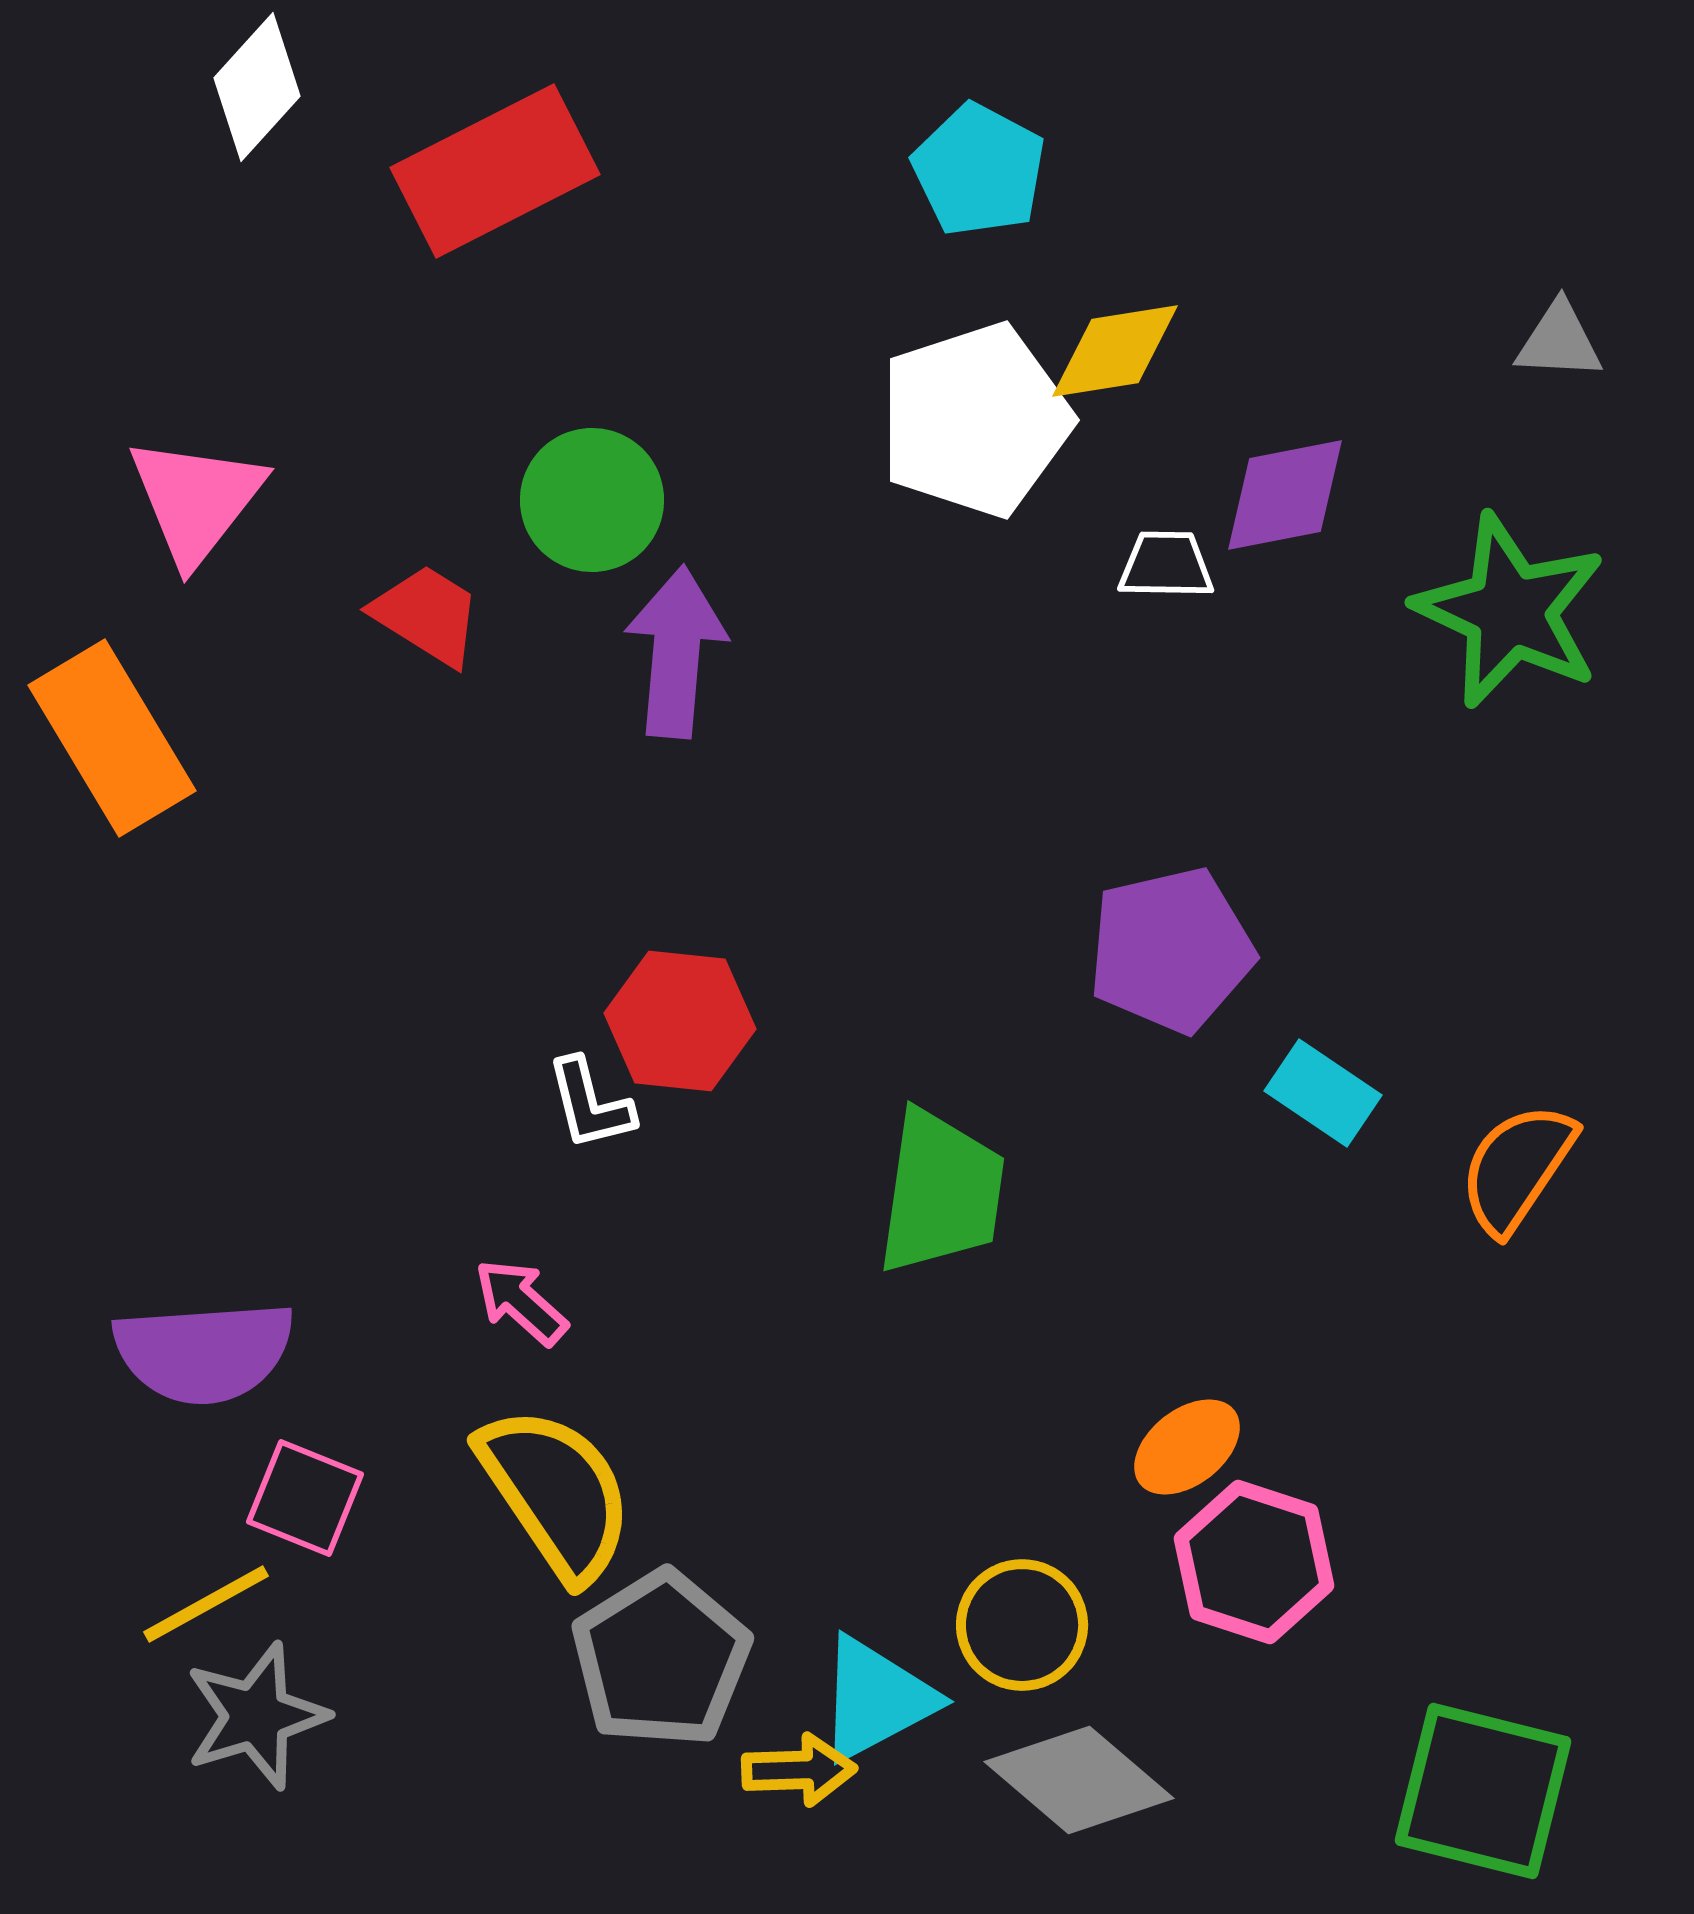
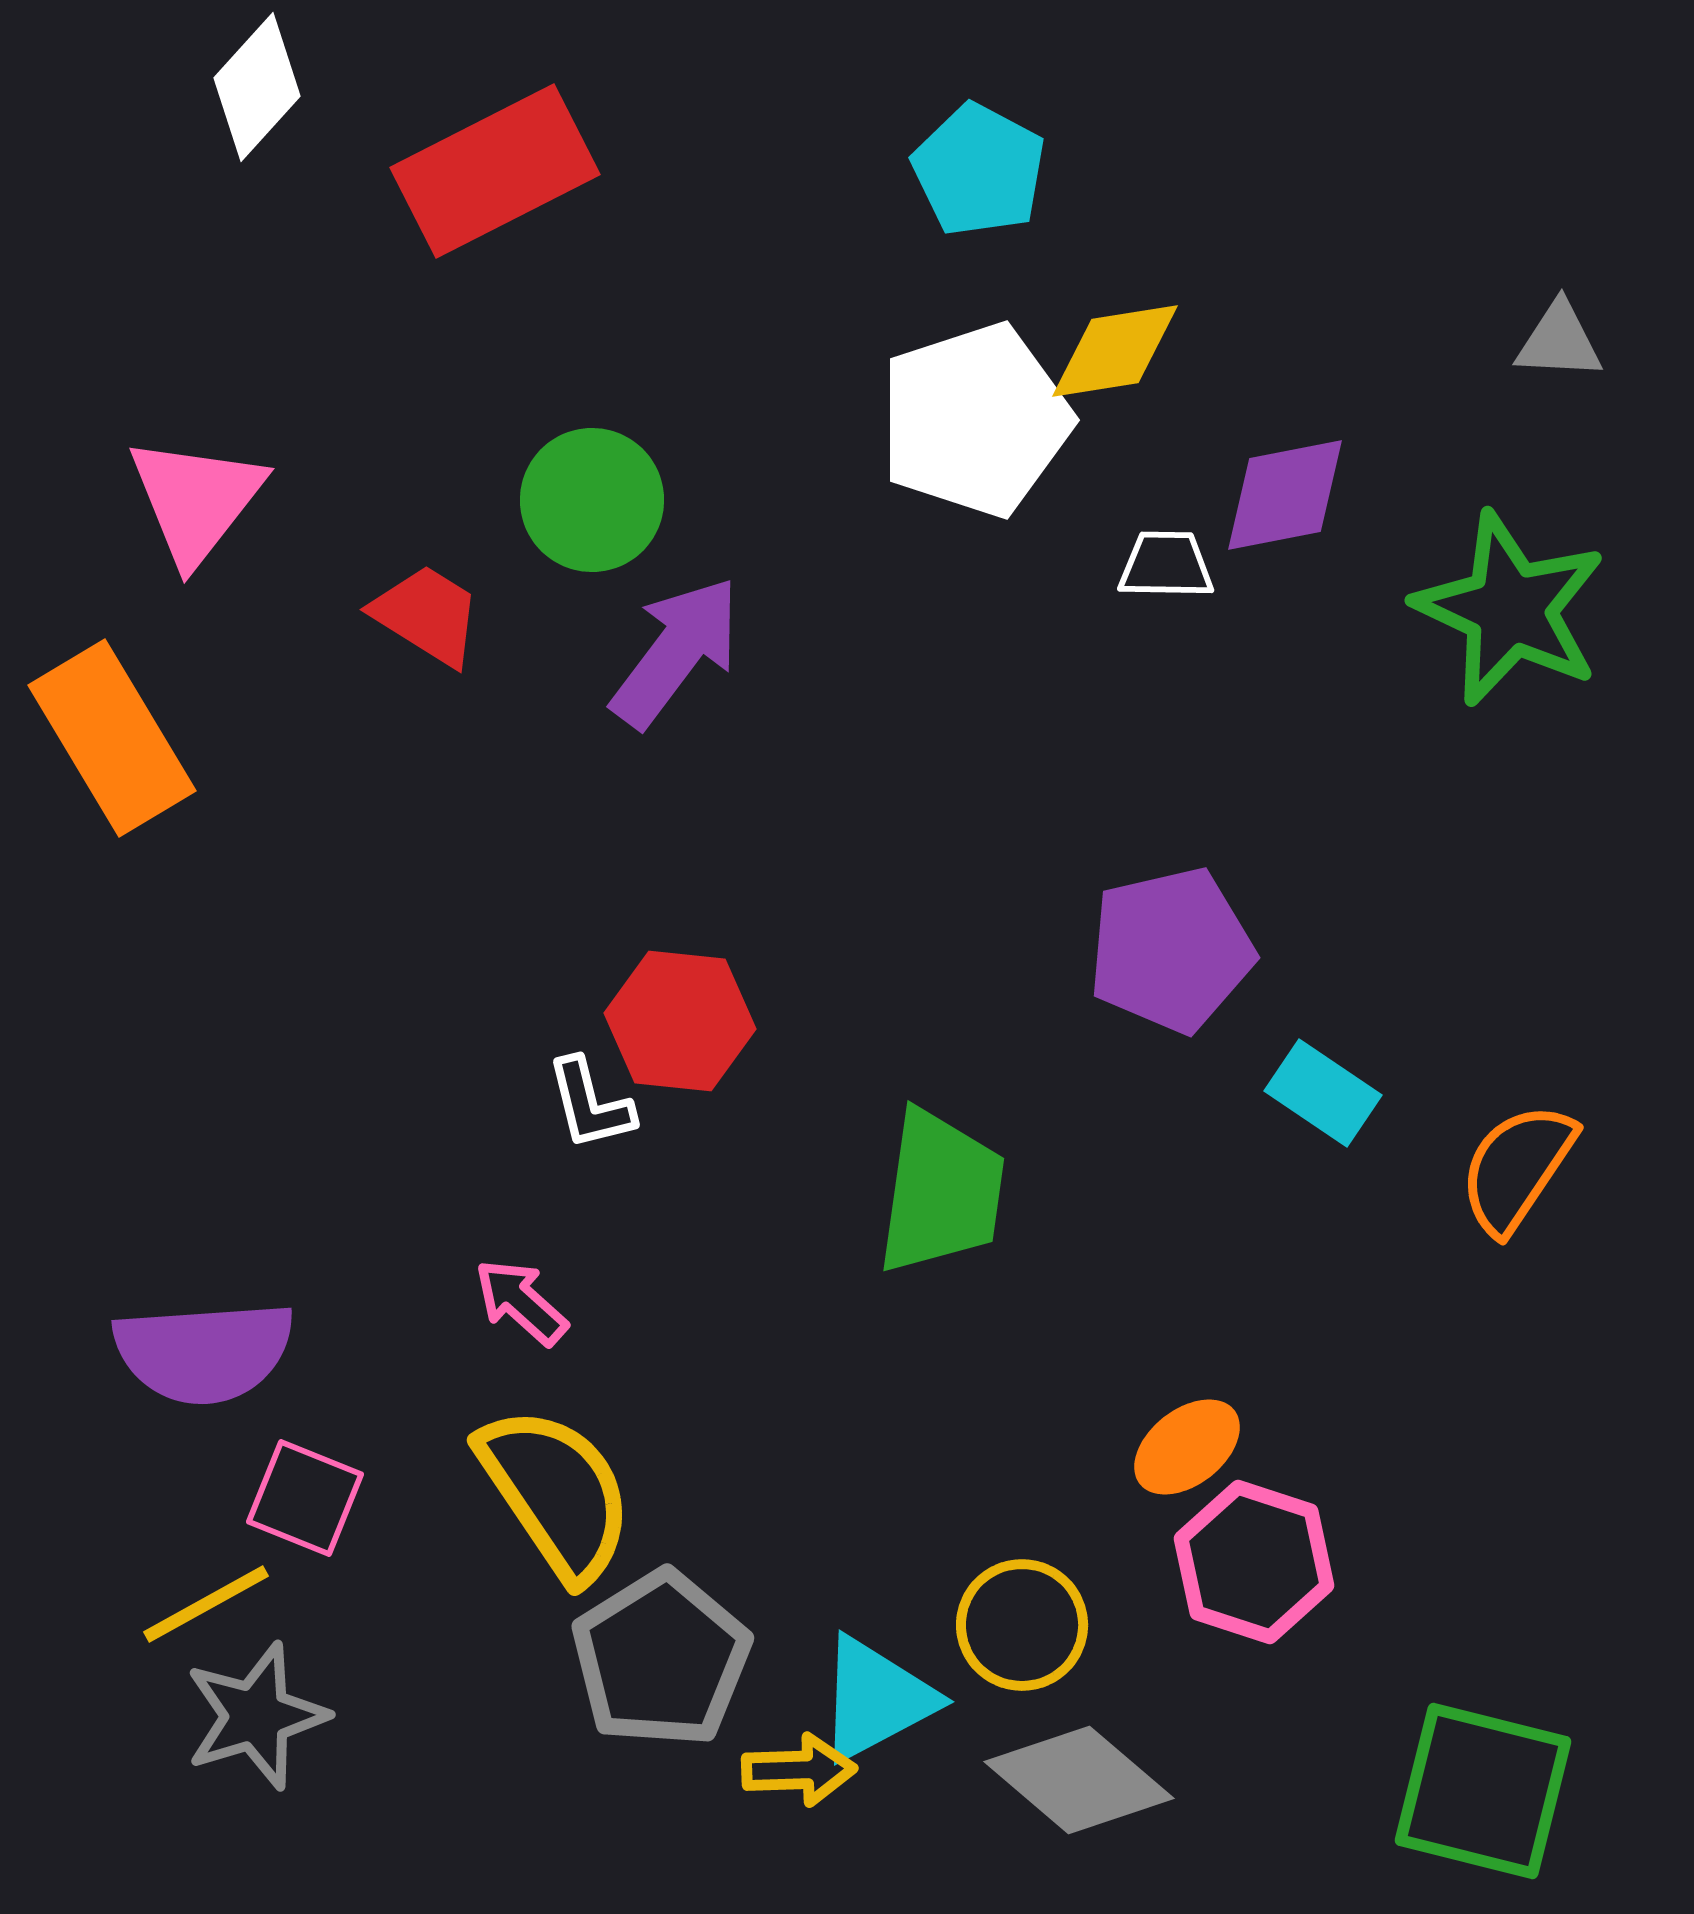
green star: moved 2 px up
purple arrow: rotated 32 degrees clockwise
